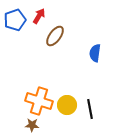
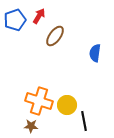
black line: moved 6 px left, 12 px down
brown star: moved 1 px left, 1 px down
